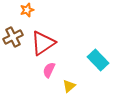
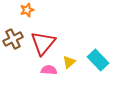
brown cross: moved 2 px down
red triangle: rotated 16 degrees counterclockwise
pink semicircle: rotated 70 degrees clockwise
yellow triangle: moved 24 px up
